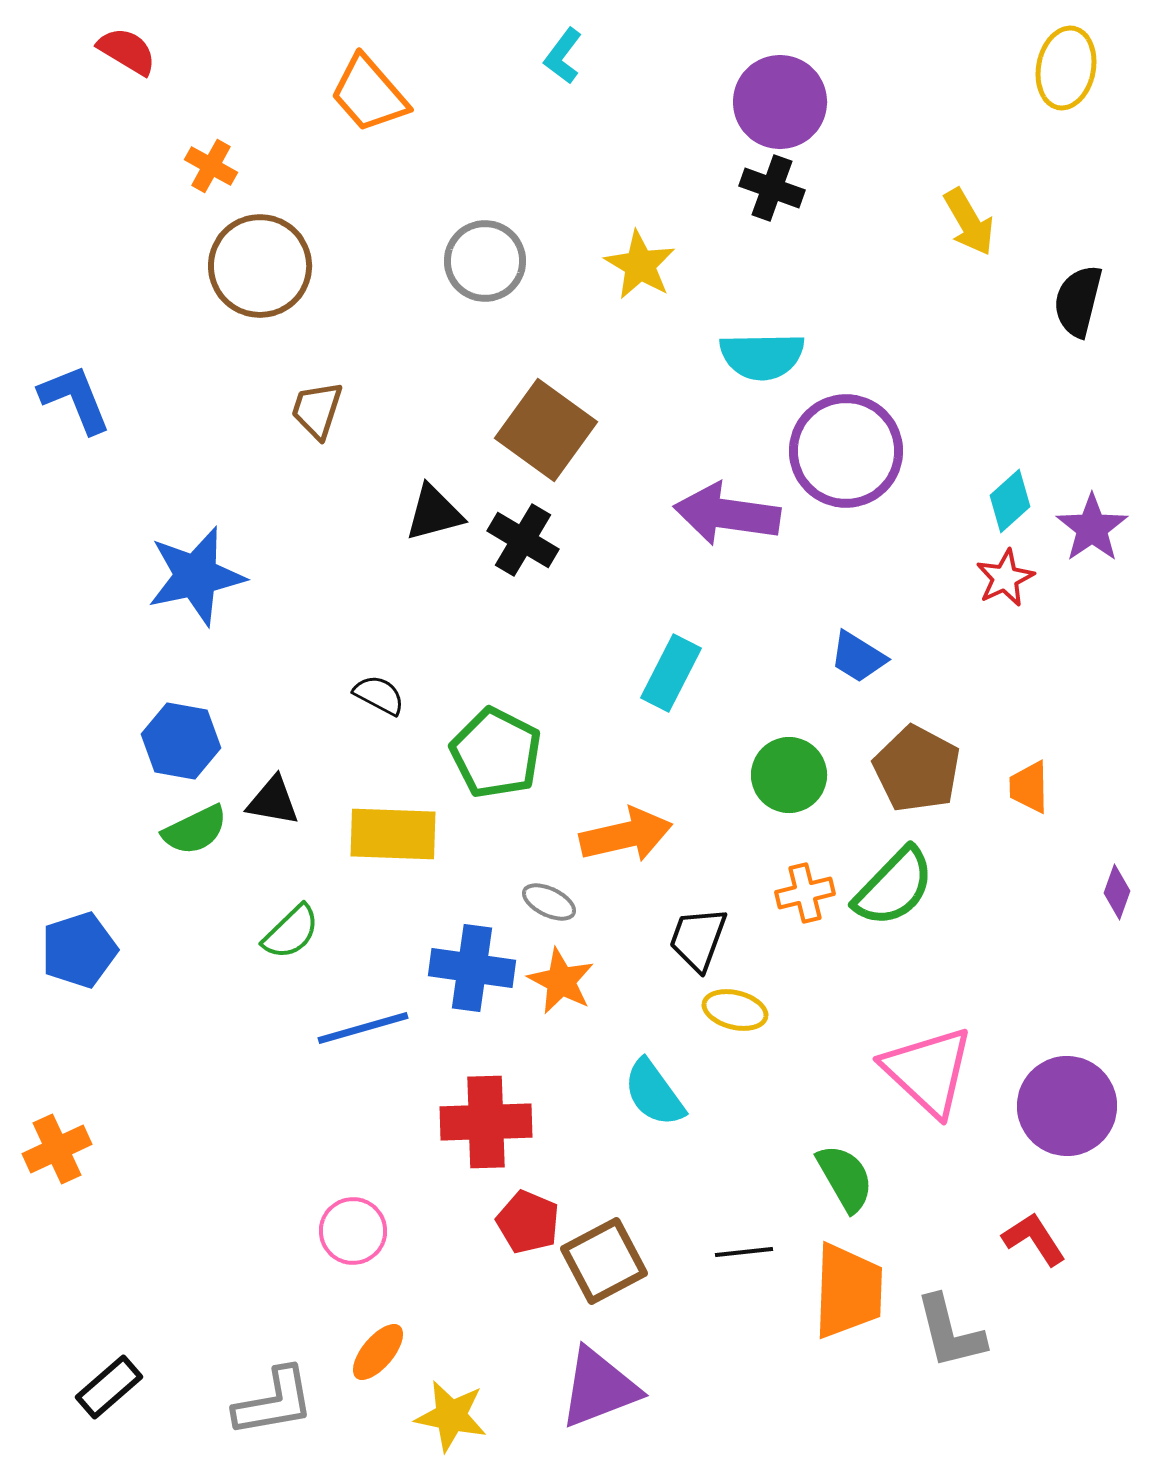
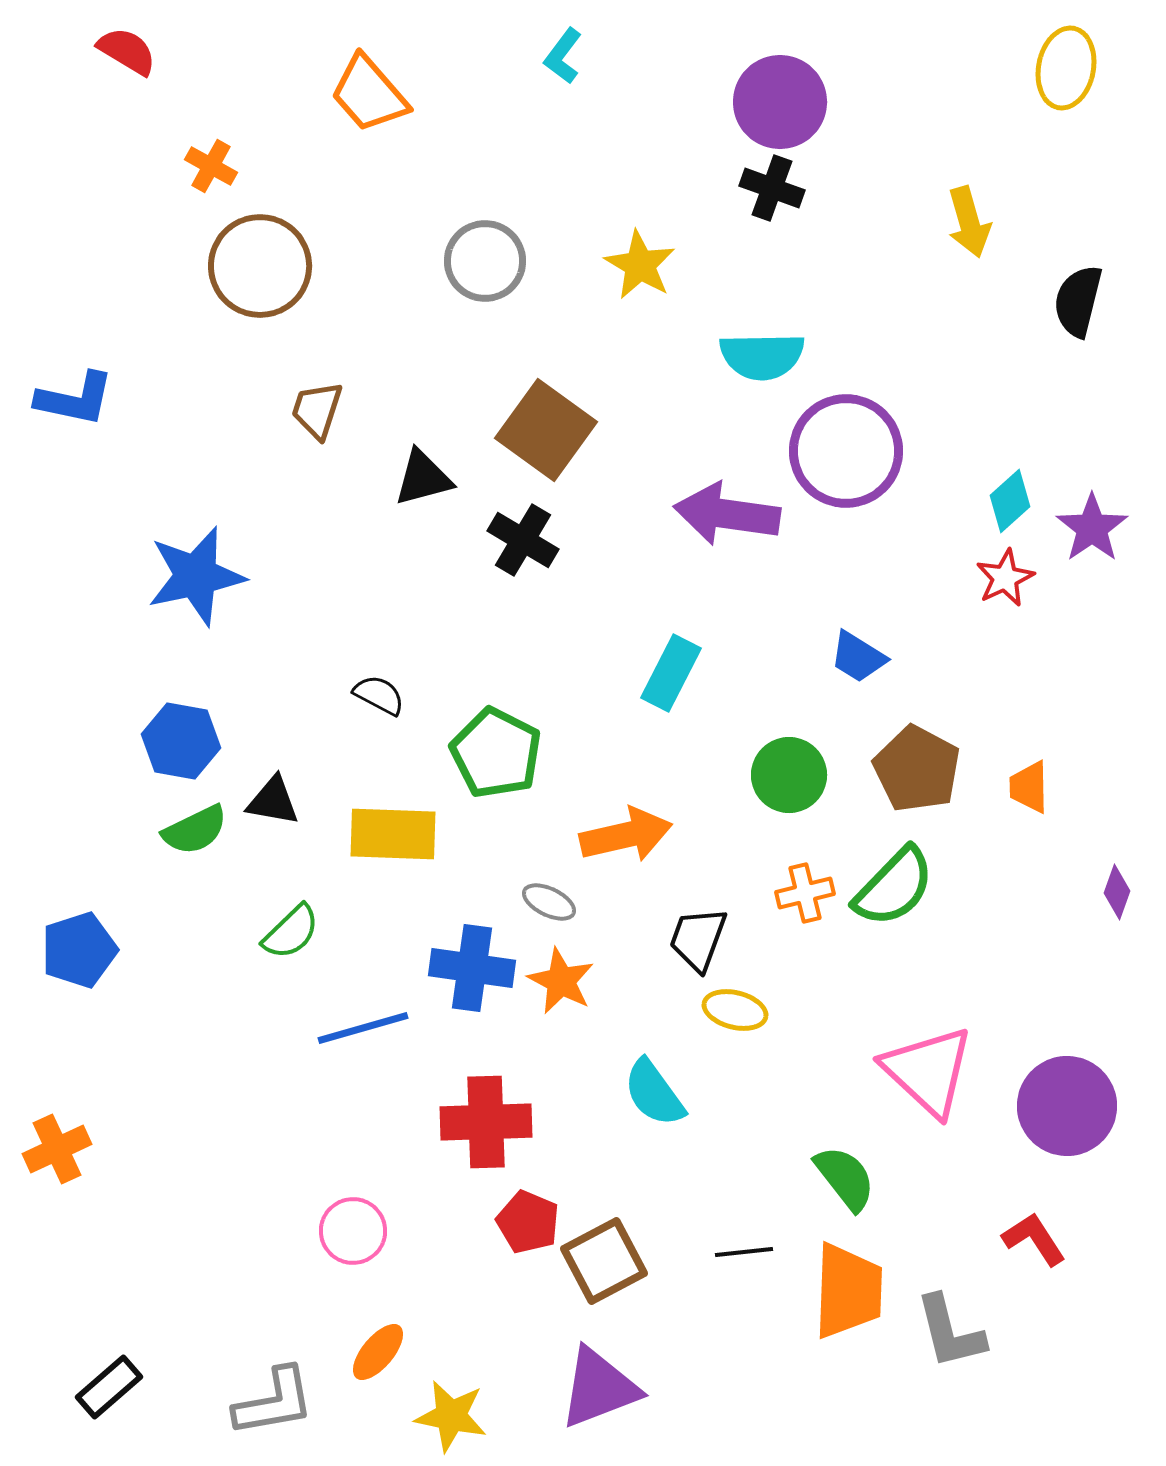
yellow arrow at (969, 222): rotated 14 degrees clockwise
blue L-shape at (75, 399): rotated 124 degrees clockwise
black triangle at (434, 513): moved 11 px left, 35 px up
green semicircle at (845, 1178): rotated 8 degrees counterclockwise
